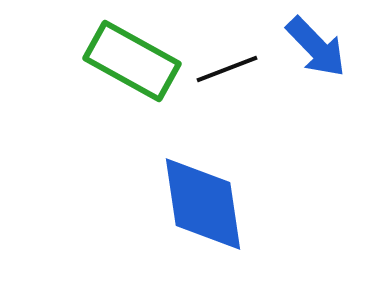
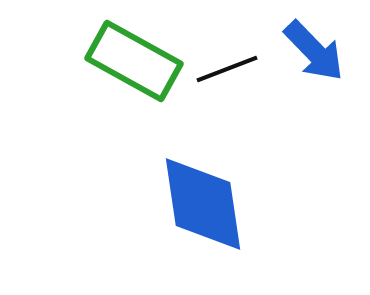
blue arrow: moved 2 px left, 4 px down
green rectangle: moved 2 px right
